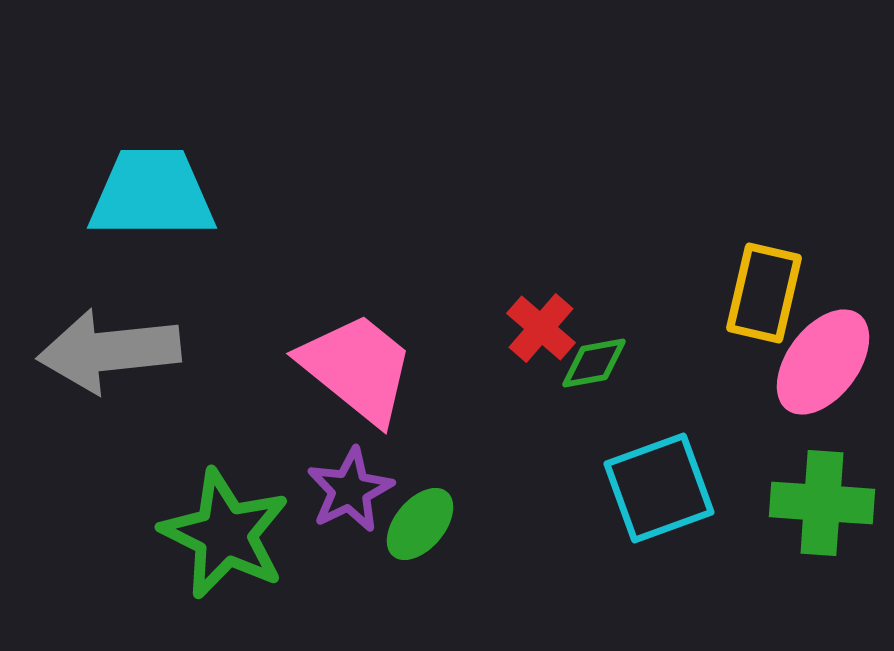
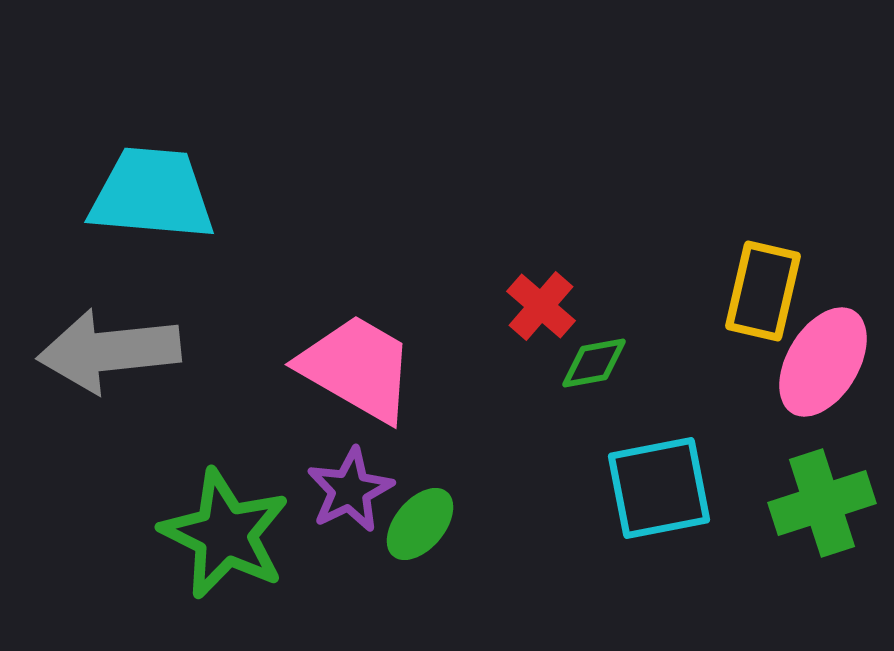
cyan trapezoid: rotated 5 degrees clockwise
yellow rectangle: moved 1 px left, 2 px up
red cross: moved 22 px up
pink ellipse: rotated 6 degrees counterclockwise
pink trapezoid: rotated 9 degrees counterclockwise
cyan square: rotated 9 degrees clockwise
green cross: rotated 22 degrees counterclockwise
